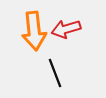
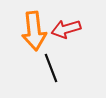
black line: moved 4 px left, 5 px up
